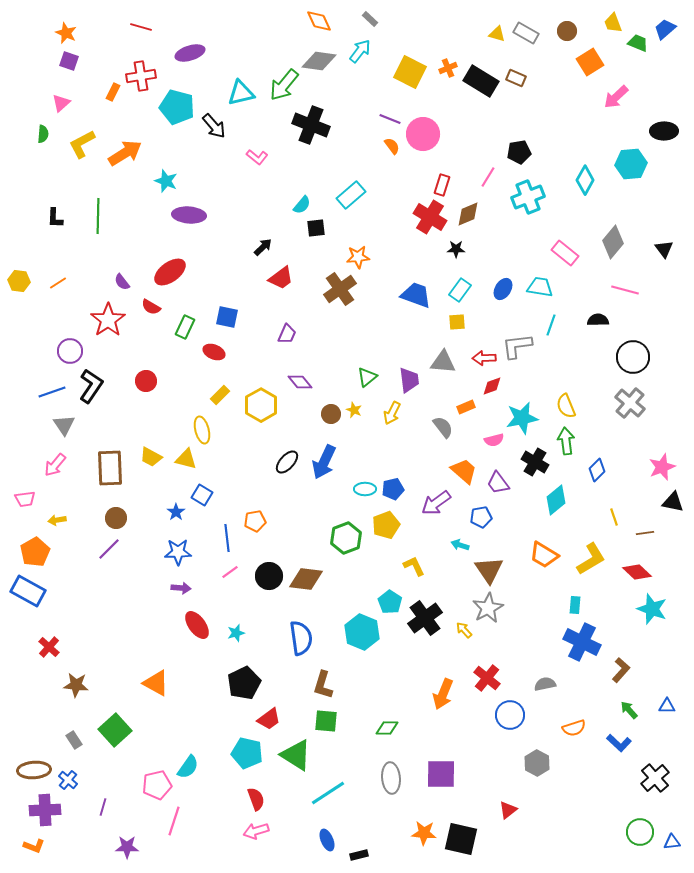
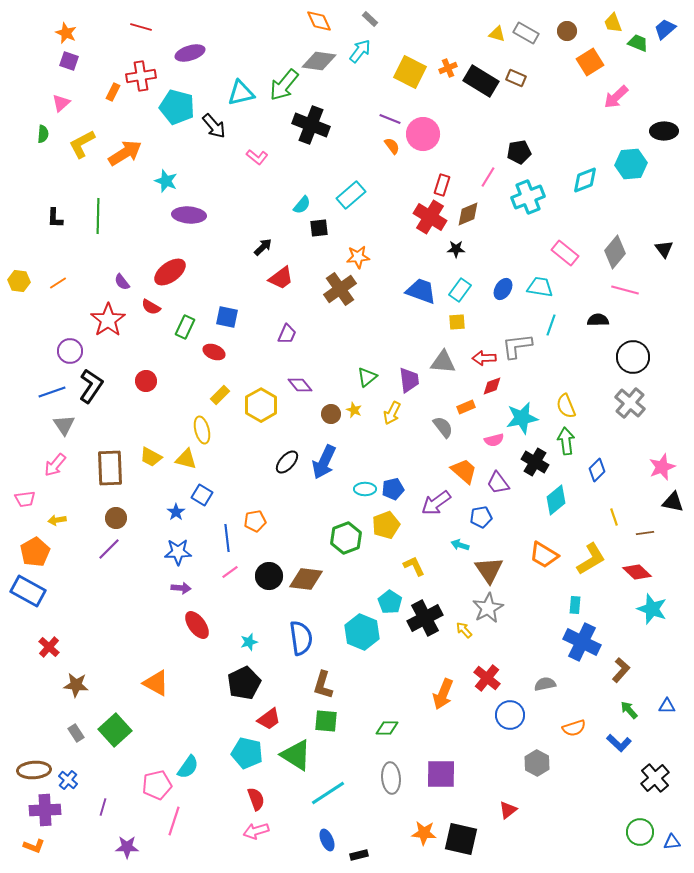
cyan diamond at (585, 180): rotated 40 degrees clockwise
black square at (316, 228): moved 3 px right
gray diamond at (613, 242): moved 2 px right, 10 px down
blue trapezoid at (416, 295): moved 5 px right, 4 px up
purple diamond at (300, 382): moved 3 px down
black cross at (425, 618): rotated 8 degrees clockwise
cyan star at (236, 633): moved 13 px right, 9 px down
gray rectangle at (74, 740): moved 2 px right, 7 px up
